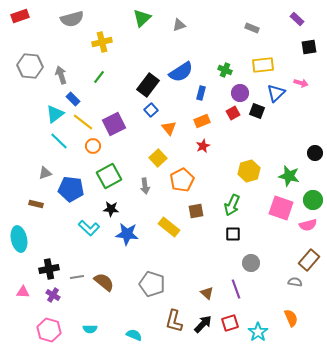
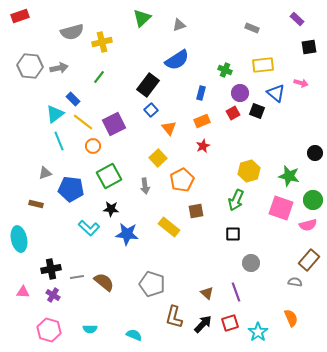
gray semicircle at (72, 19): moved 13 px down
blue semicircle at (181, 72): moved 4 px left, 12 px up
gray arrow at (61, 75): moved 2 px left, 7 px up; rotated 96 degrees clockwise
blue triangle at (276, 93): rotated 36 degrees counterclockwise
cyan line at (59, 141): rotated 24 degrees clockwise
green arrow at (232, 205): moved 4 px right, 5 px up
black cross at (49, 269): moved 2 px right
purple line at (236, 289): moved 3 px down
brown L-shape at (174, 321): moved 4 px up
